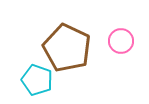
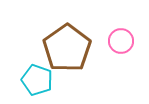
brown pentagon: rotated 12 degrees clockwise
